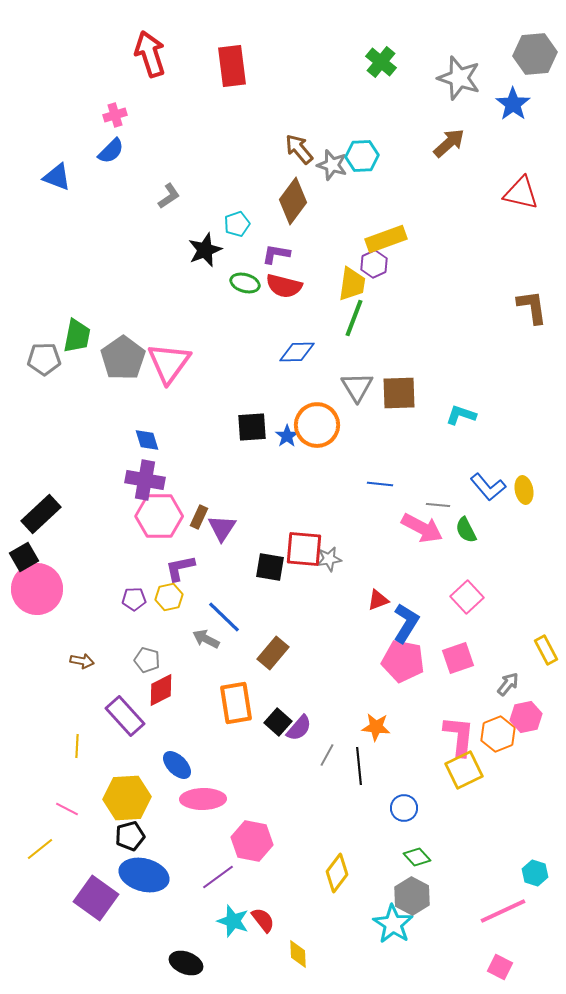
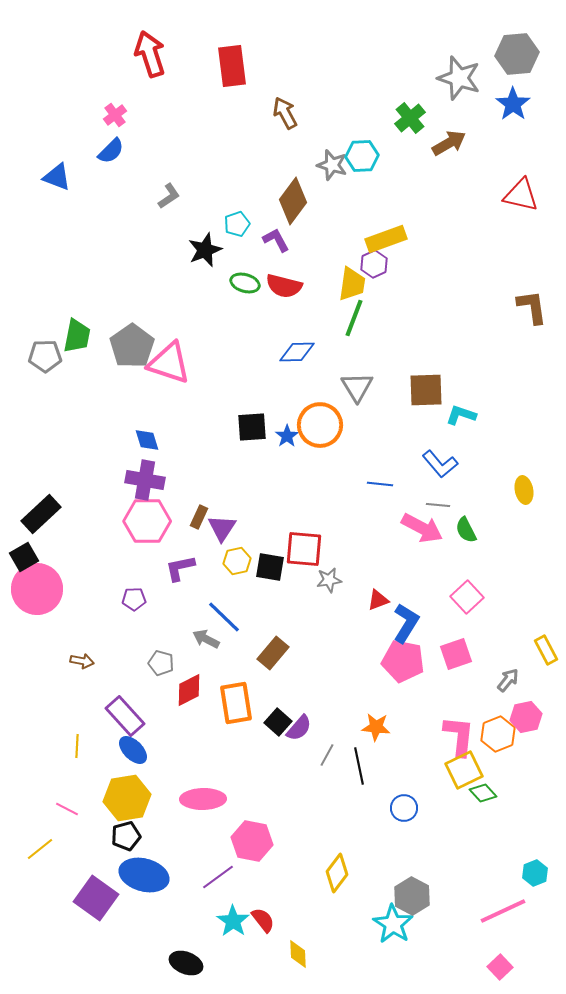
gray hexagon at (535, 54): moved 18 px left
green cross at (381, 62): moved 29 px right, 56 px down; rotated 12 degrees clockwise
pink cross at (115, 115): rotated 20 degrees counterclockwise
brown arrow at (449, 143): rotated 12 degrees clockwise
brown arrow at (299, 149): moved 14 px left, 36 px up; rotated 12 degrees clockwise
red triangle at (521, 193): moved 2 px down
purple L-shape at (276, 254): moved 14 px up; rotated 52 degrees clockwise
gray pentagon at (123, 358): moved 9 px right, 12 px up
gray pentagon at (44, 359): moved 1 px right, 3 px up
pink triangle at (169, 363): rotated 48 degrees counterclockwise
brown square at (399, 393): moved 27 px right, 3 px up
orange circle at (317, 425): moved 3 px right
blue L-shape at (488, 487): moved 48 px left, 23 px up
pink hexagon at (159, 516): moved 12 px left, 5 px down
gray star at (329, 559): moved 21 px down
yellow hexagon at (169, 597): moved 68 px right, 36 px up
pink square at (458, 658): moved 2 px left, 4 px up
gray pentagon at (147, 660): moved 14 px right, 3 px down
gray arrow at (508, 684): moved 4 px up
red diamond at (161, 690): moved 28 px right
blue ellipse at (177, 765): moved 44 px left, 15 px up
black line at (359, 766): rotated 6 degrees counterclockwise
yellow hexagon at (127, 798): rotated 6 degrees counterclockwise
black pentagon at (130, 836): moved 4 px left
green diamond at (417, 857): moved 66 px right, 64 px up
cyan hexagon at (535, 873): rotated 20 degrees clockwise
cyan star at (233, 921): rotated 16 degrees clockwise
pink square at (500, 967): rotated 20 degrees clockwise
